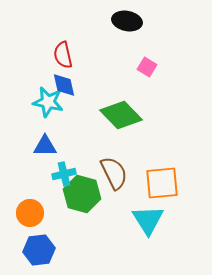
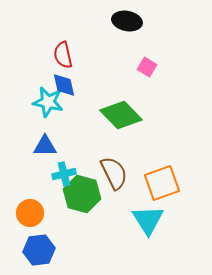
orange square: rotated 15 degrees counterclockwise
